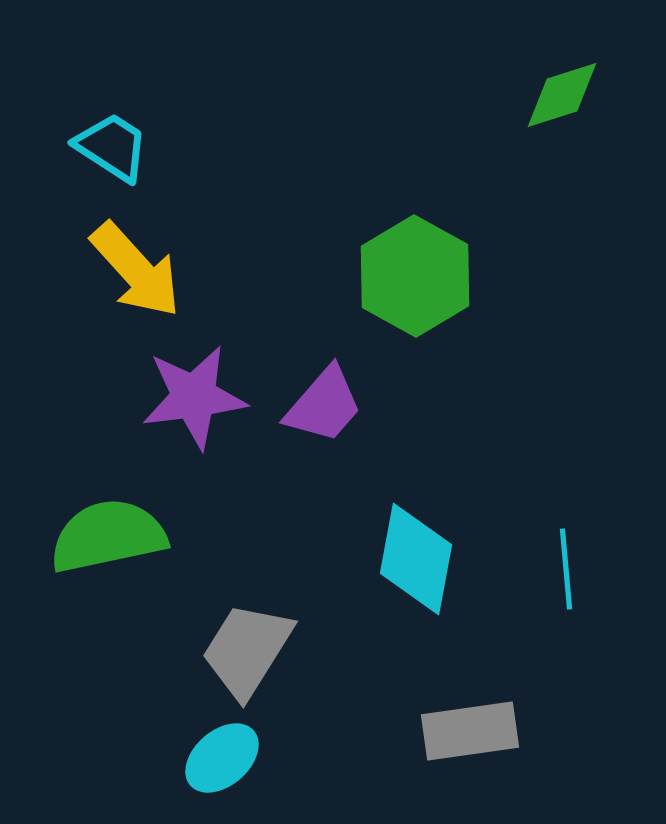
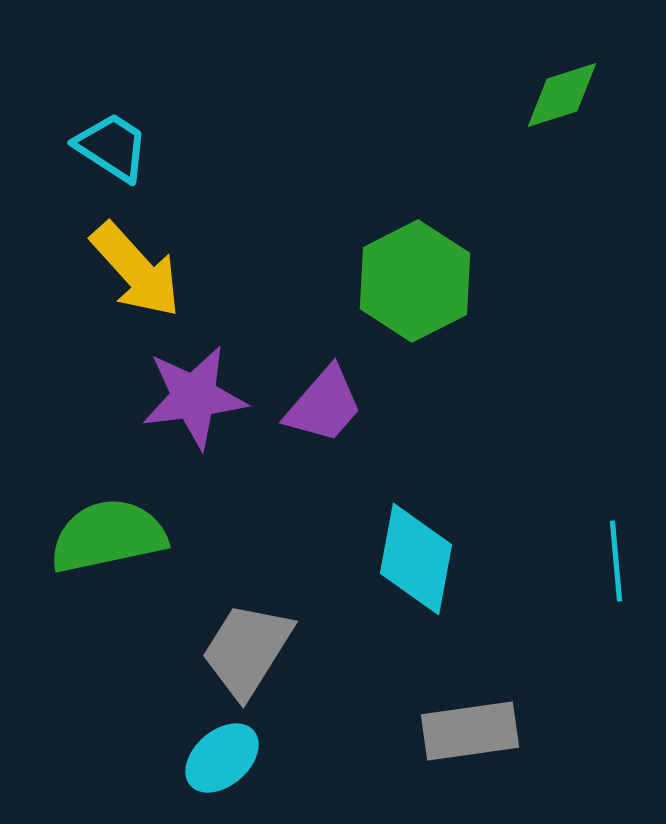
green hexagon: moved 5 px down; rotated 4 degrees clockwise
cyan line: moved 50 px right, 8 px up
